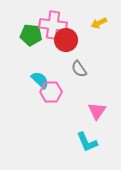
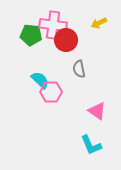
gray semicircle: rotated 24 degrees clockwise
pink triangle: rotated 30 degrees counterclockwise
cyan L-shape: moved 4 px right, 3 px down
